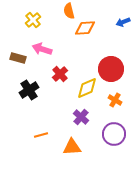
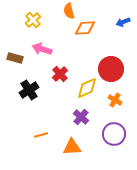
brown rectangle: moved 3 px left
